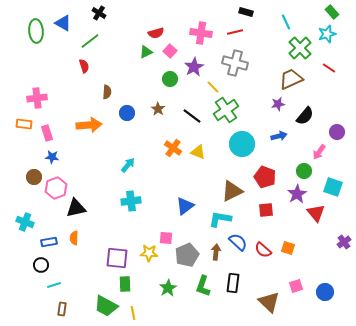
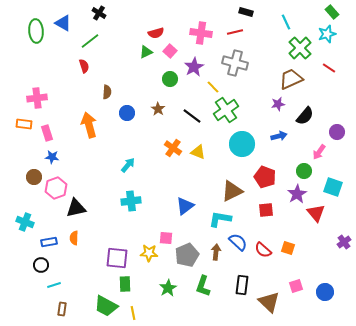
orange arrow at (89, 125): rotated 100 degrees counterclockwise
black rectangle at (233, 283): moved 9 px right, 2 px down
